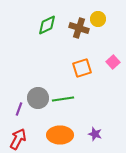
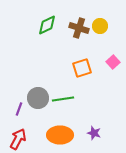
yellow circle: moved 2 px right, 7 px down
purple star: moved 1 px left, 1 px up
